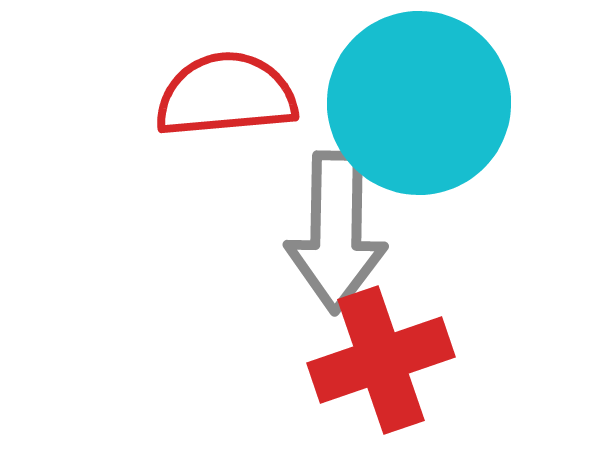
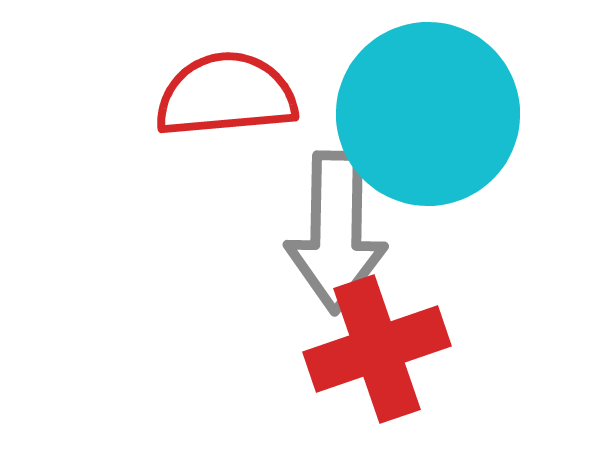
cyan circle: moved 9 px right, 11 px down
red cross: moved 4 px left, 11 px up
